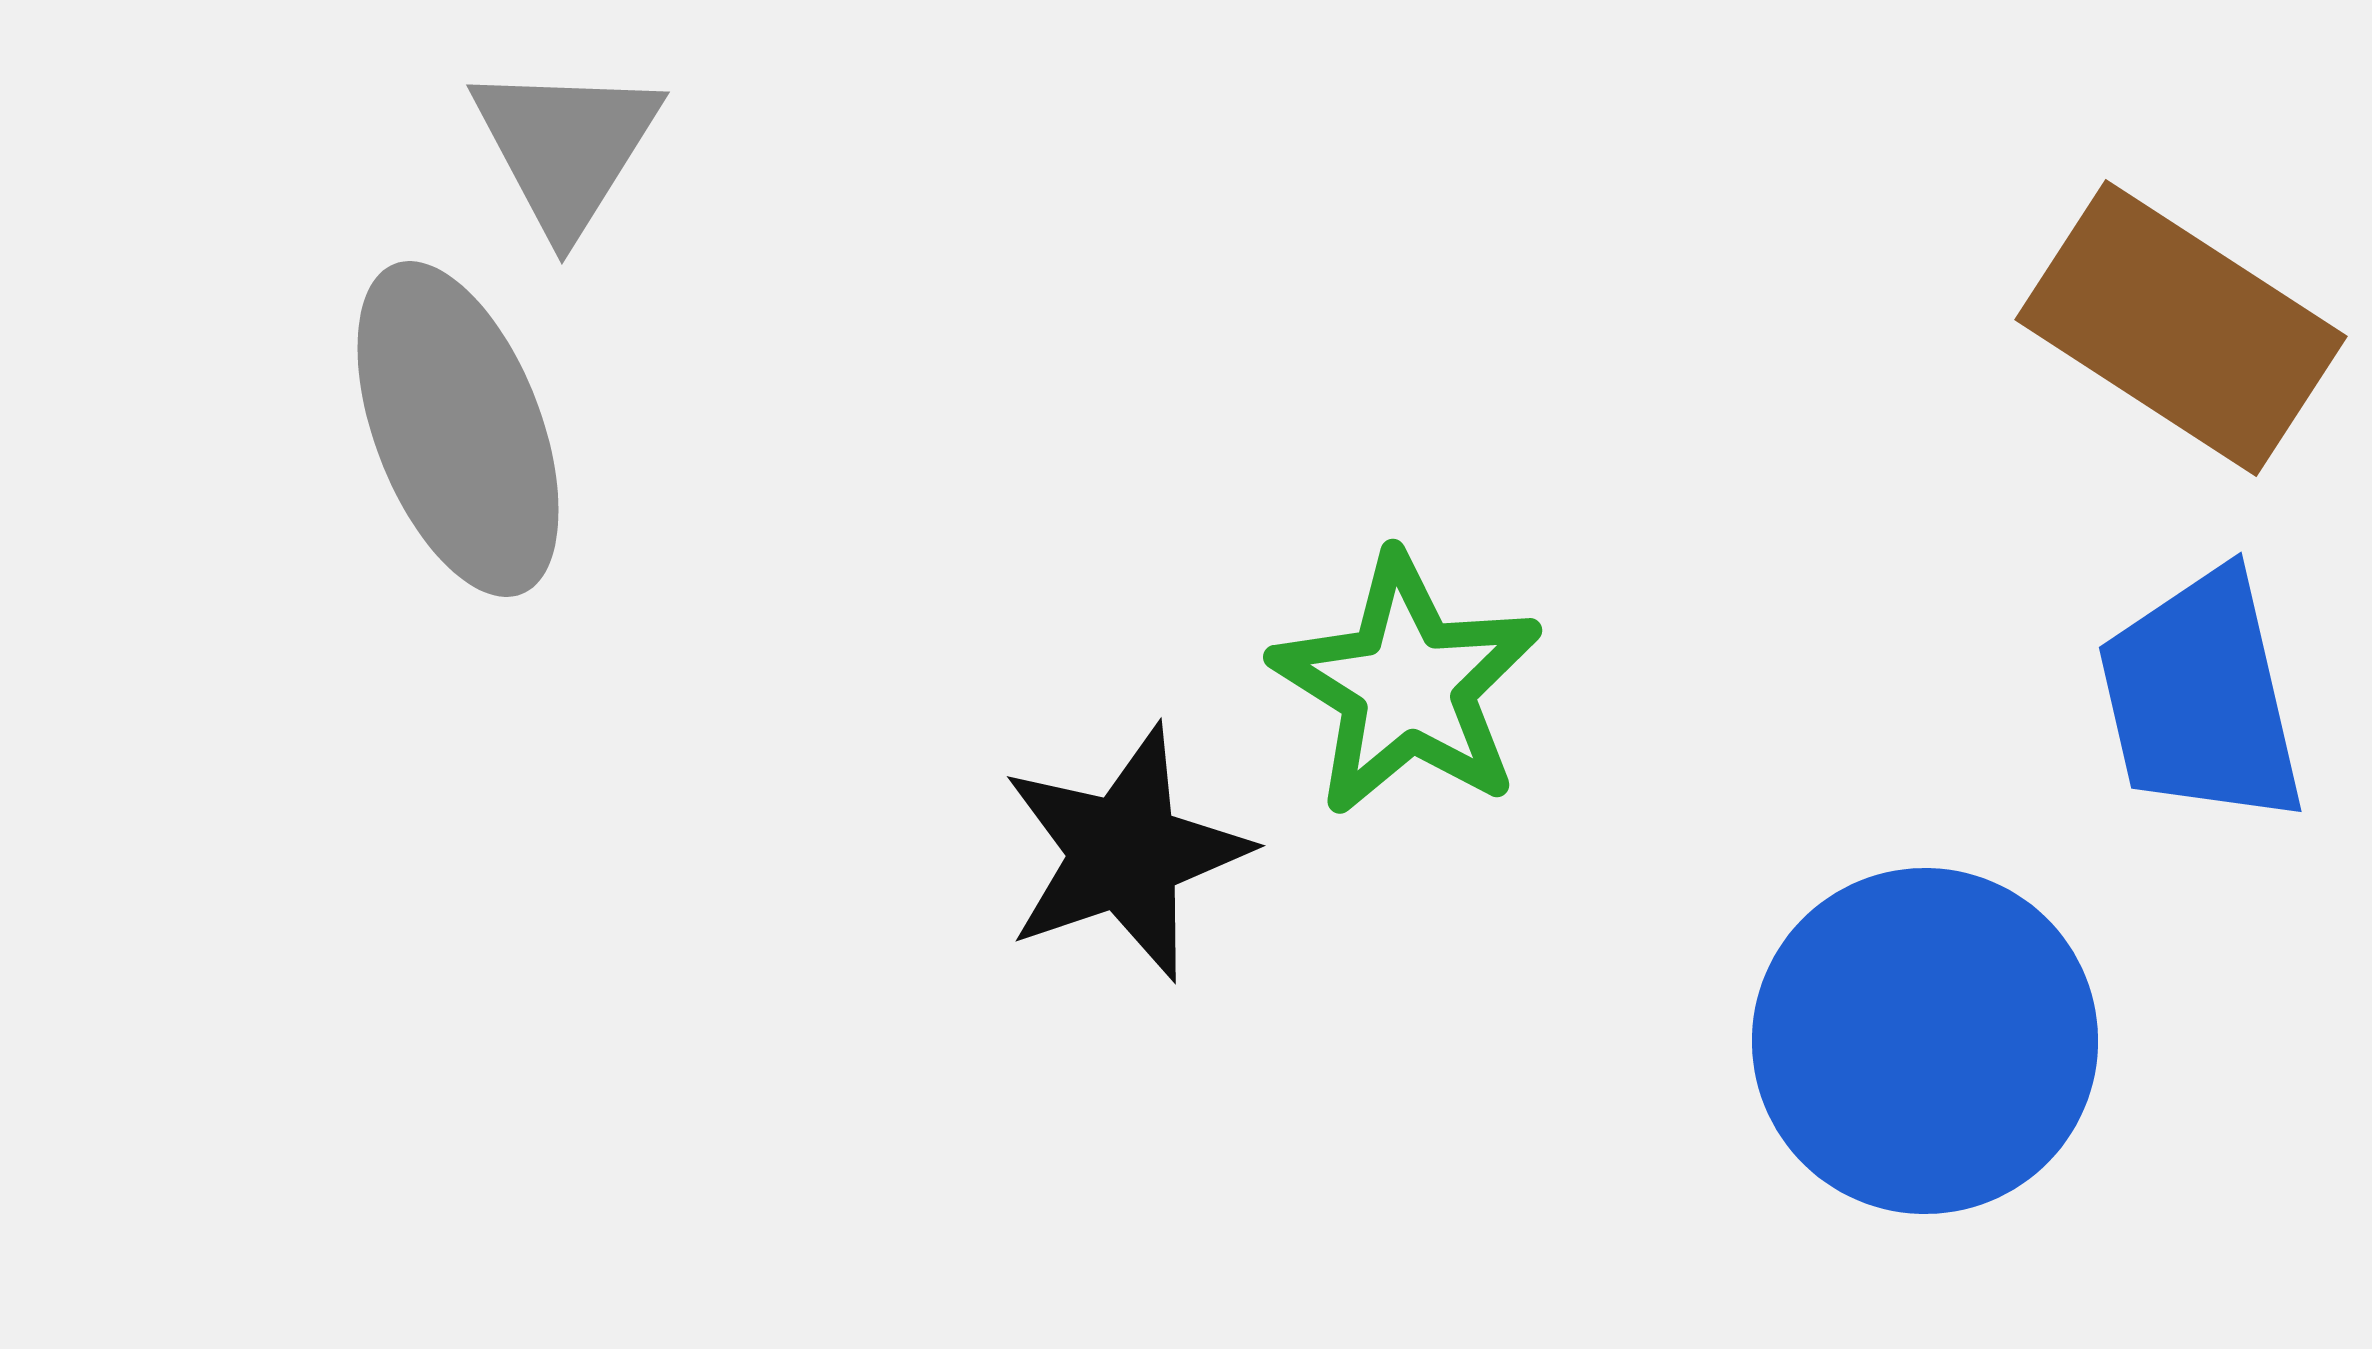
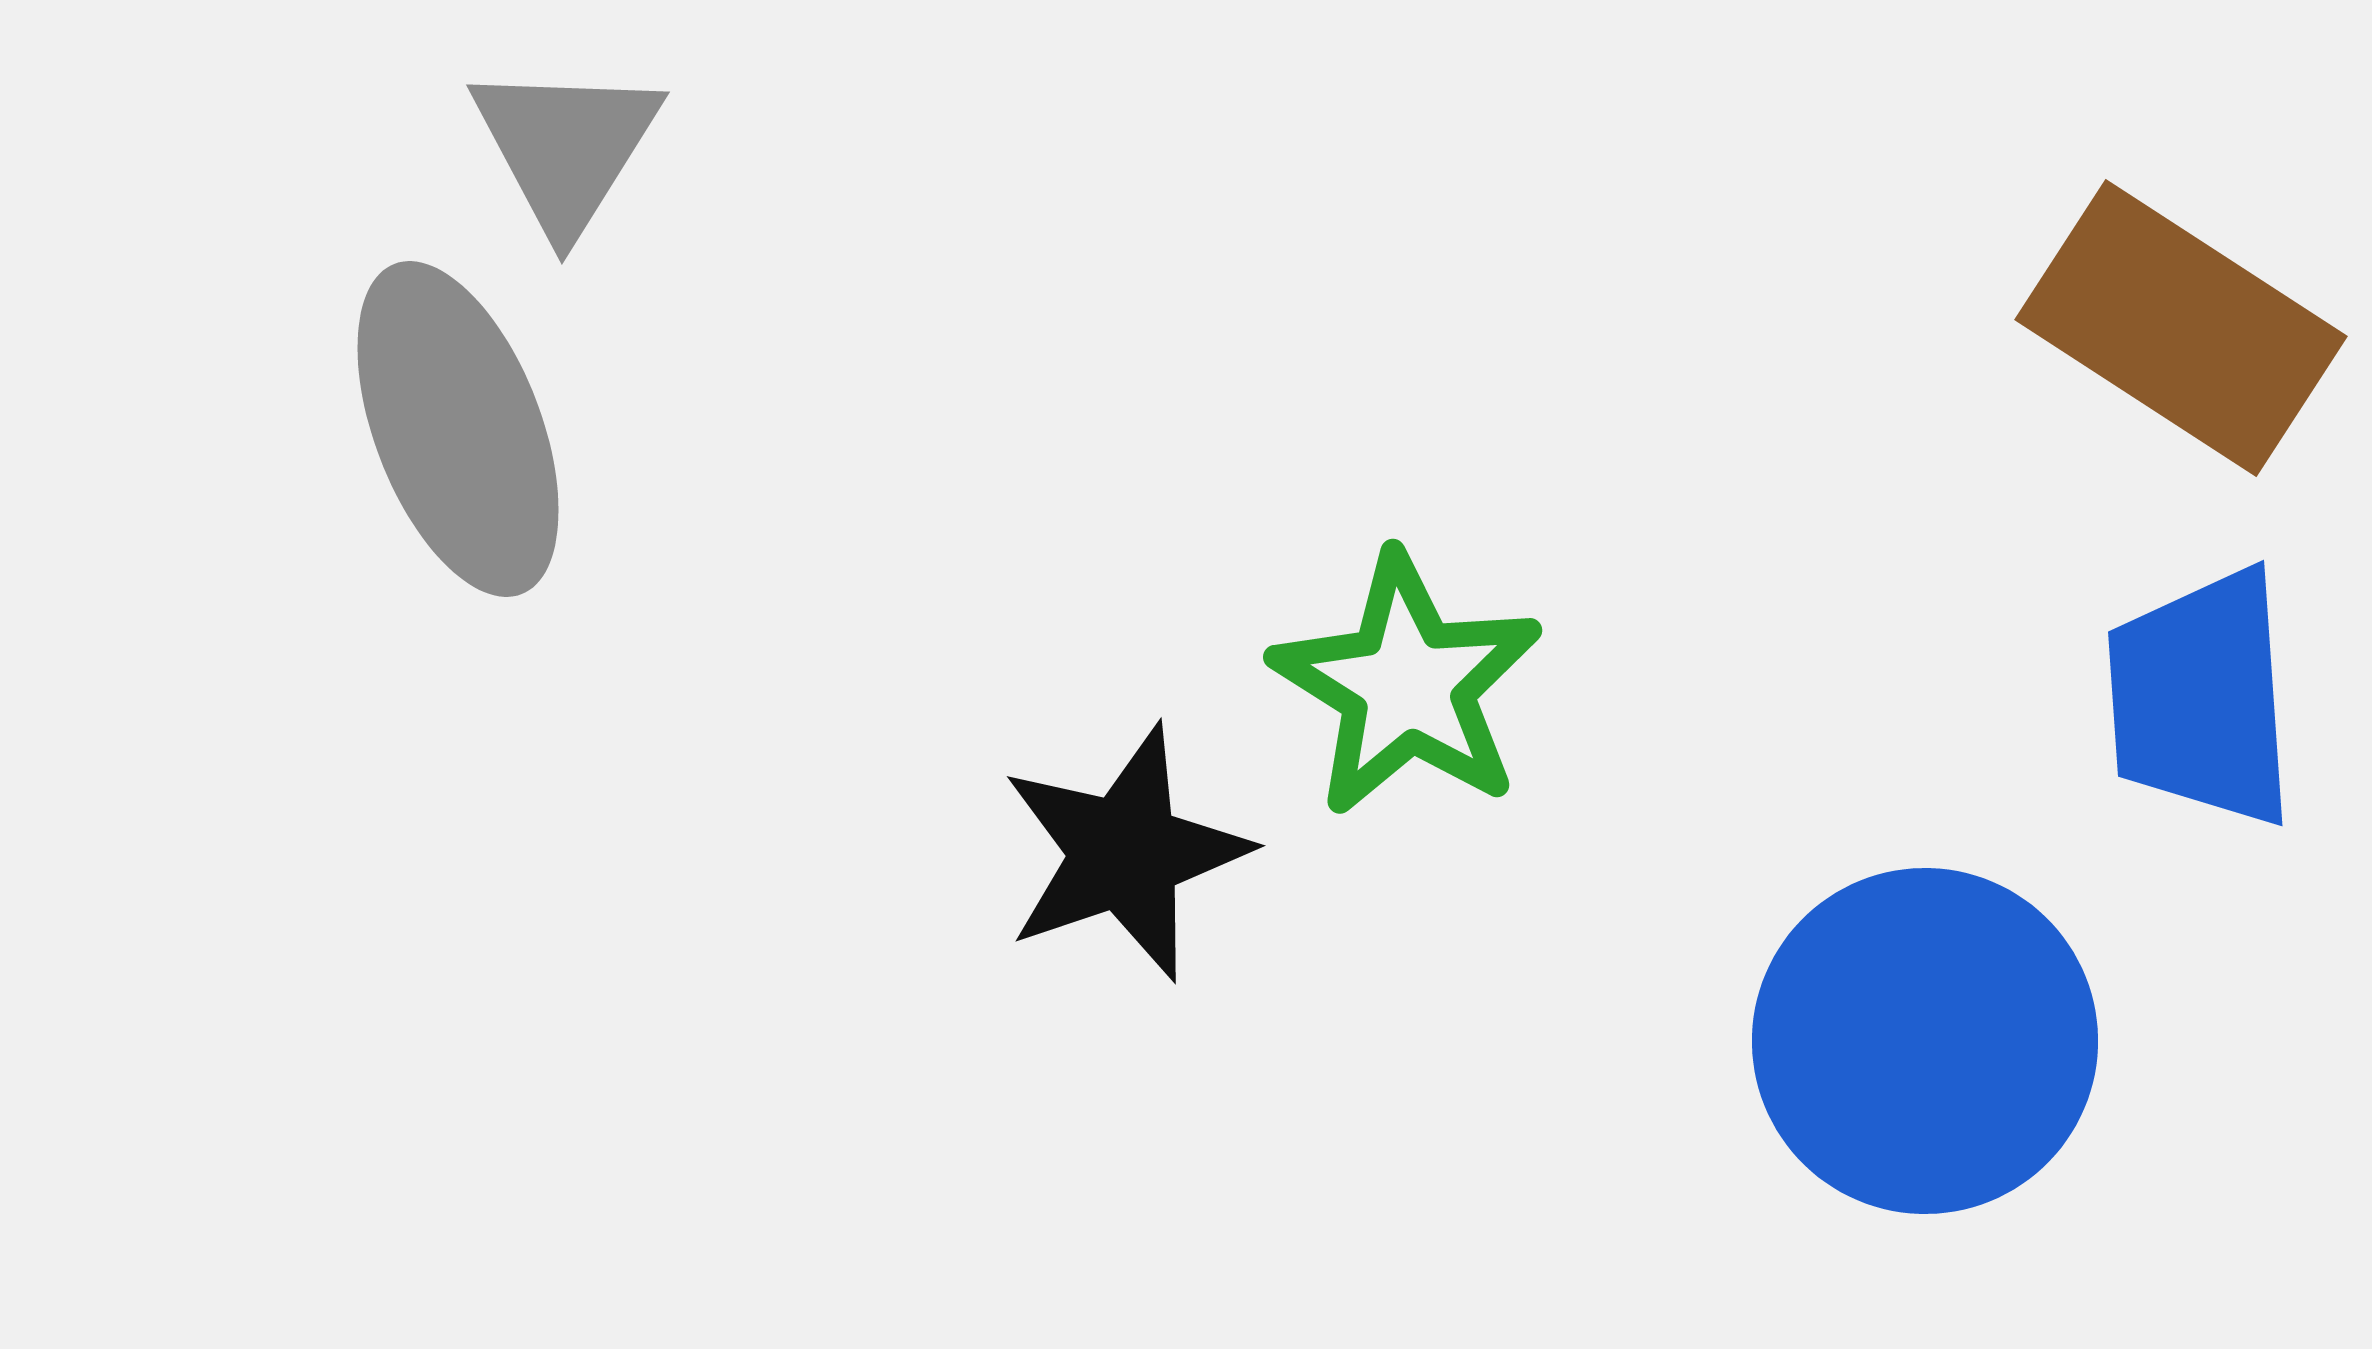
blue trapezoid: rotated 9 degrees clockwise
